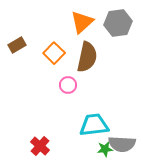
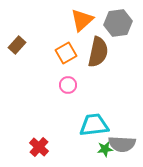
orange triangle: moved 2 px up
brown rectangle: rotated 18 degrees counterclockwise
orange square: moved 12 px right; rotated 15 degrees clockwise
brown semicircle: moved 11 px right, 5 px up
red cross: moved 1 px left, 1 px down
